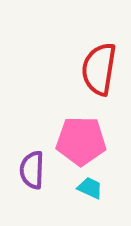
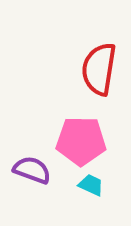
purple semicircle: rotated 108 degrees clockwise
cyan trapezoid: moved 1 px right, 3 px up
